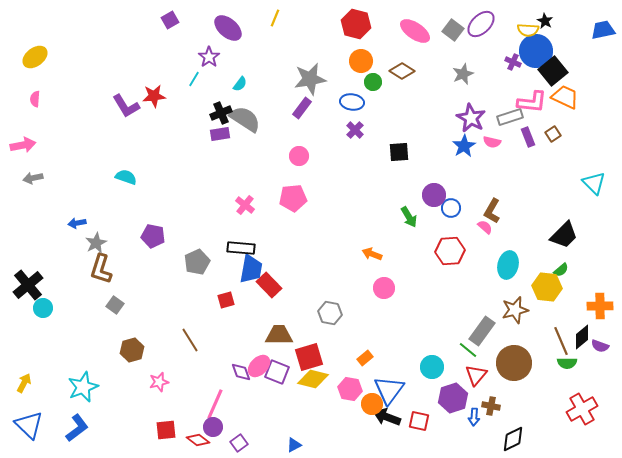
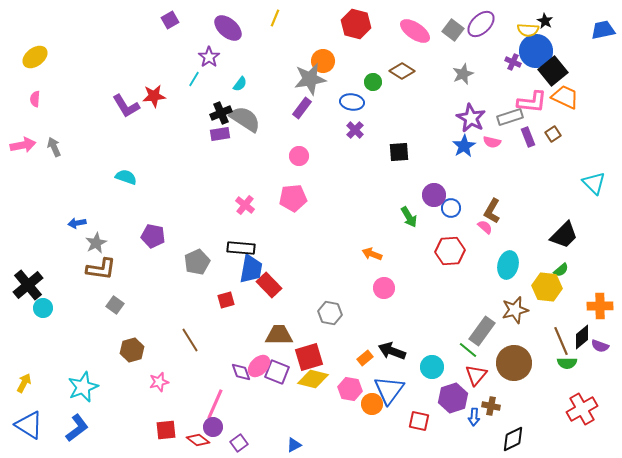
orange circle at (361, 61): moved 38 px left
gray arrow at (33, 178): moved 21 px right, 31 px up; rotated 78 degrees clockwise
brown L-shape at (101, 269): rotated 100 degrees counterclockwise
black arrow at (387, 417): moved 5 px right, 66 px up
blue triangle at (29, 425): rotated 12 degrees counterclockwise
